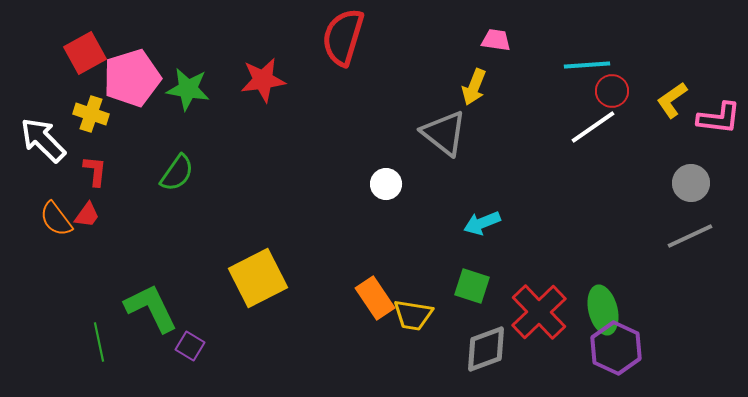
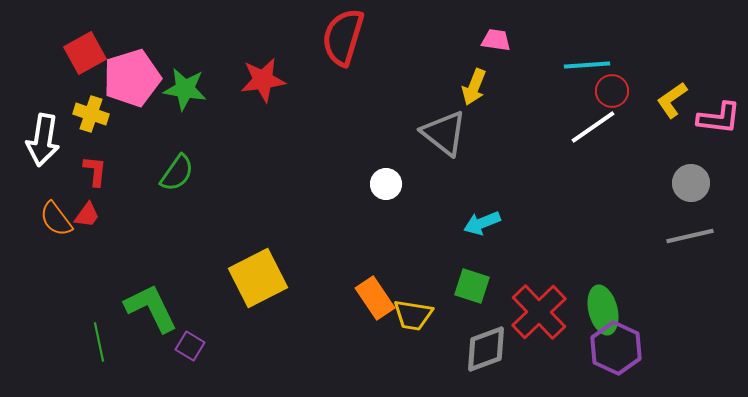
green star: moved 3 px left
white arrow: rotated 126 degrees counterclockwise
gray line: rotated 12 degrees clockwise
